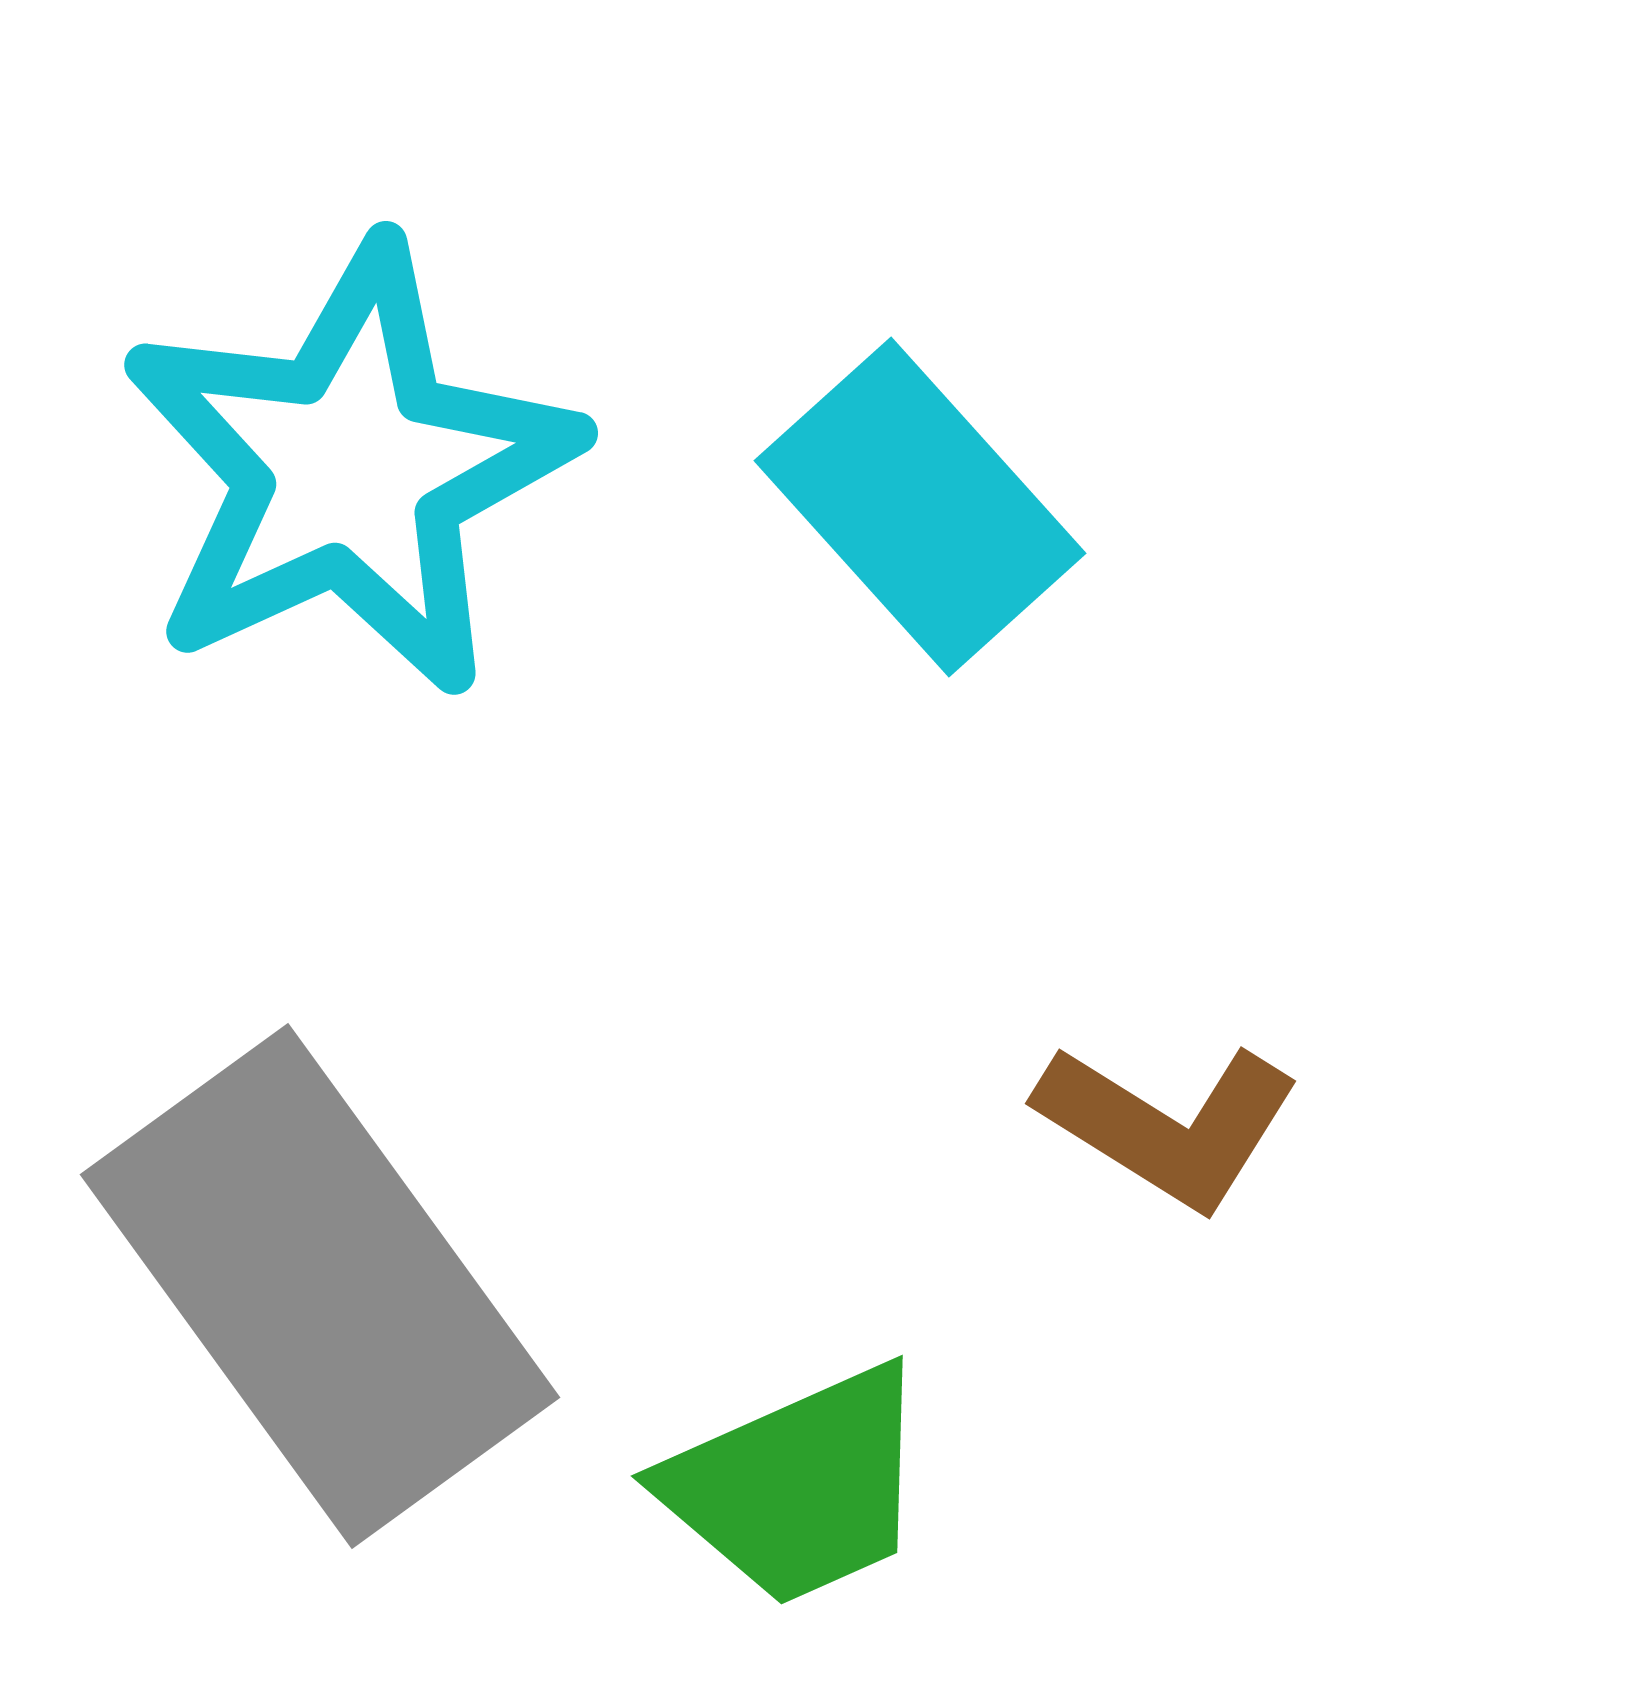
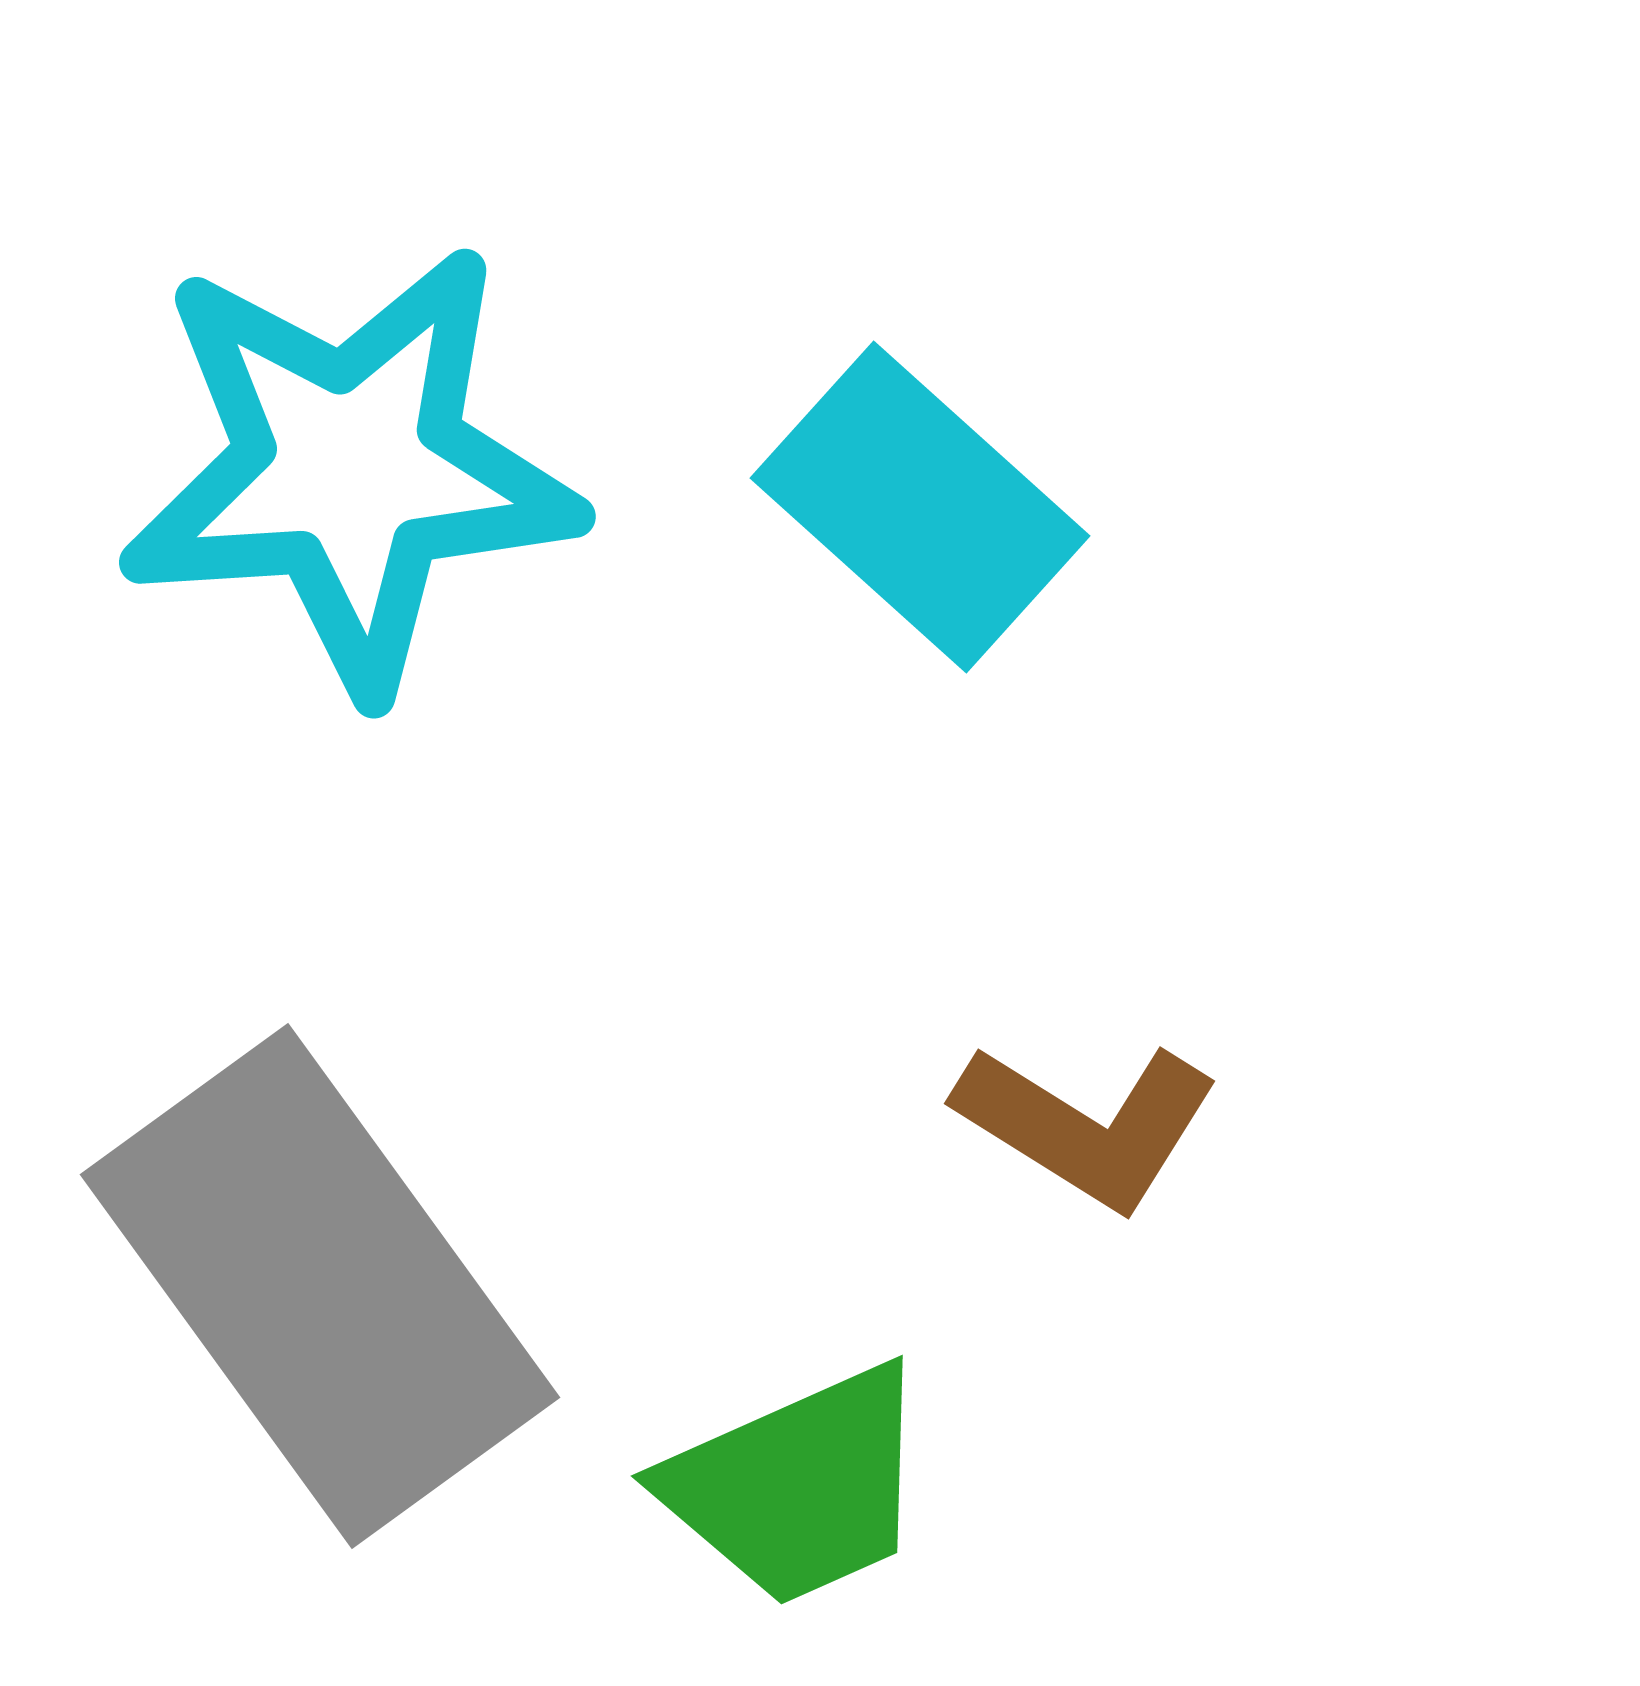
cyan star: rotated 21 degrees clockwise
cyan rectangle: rotated 6 degrees counterclockwise
brown L-shape: moved 81 px left
